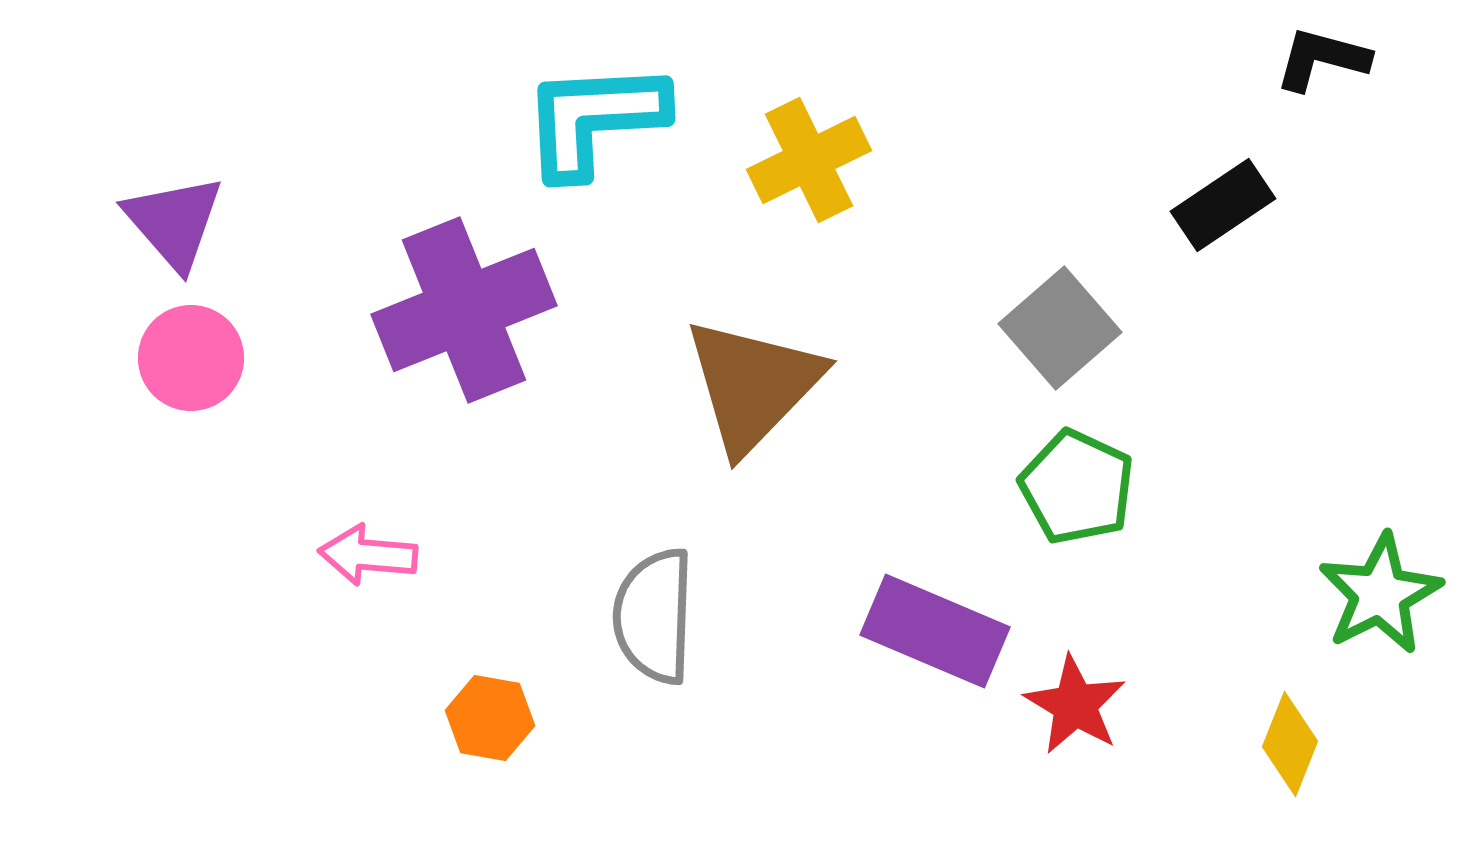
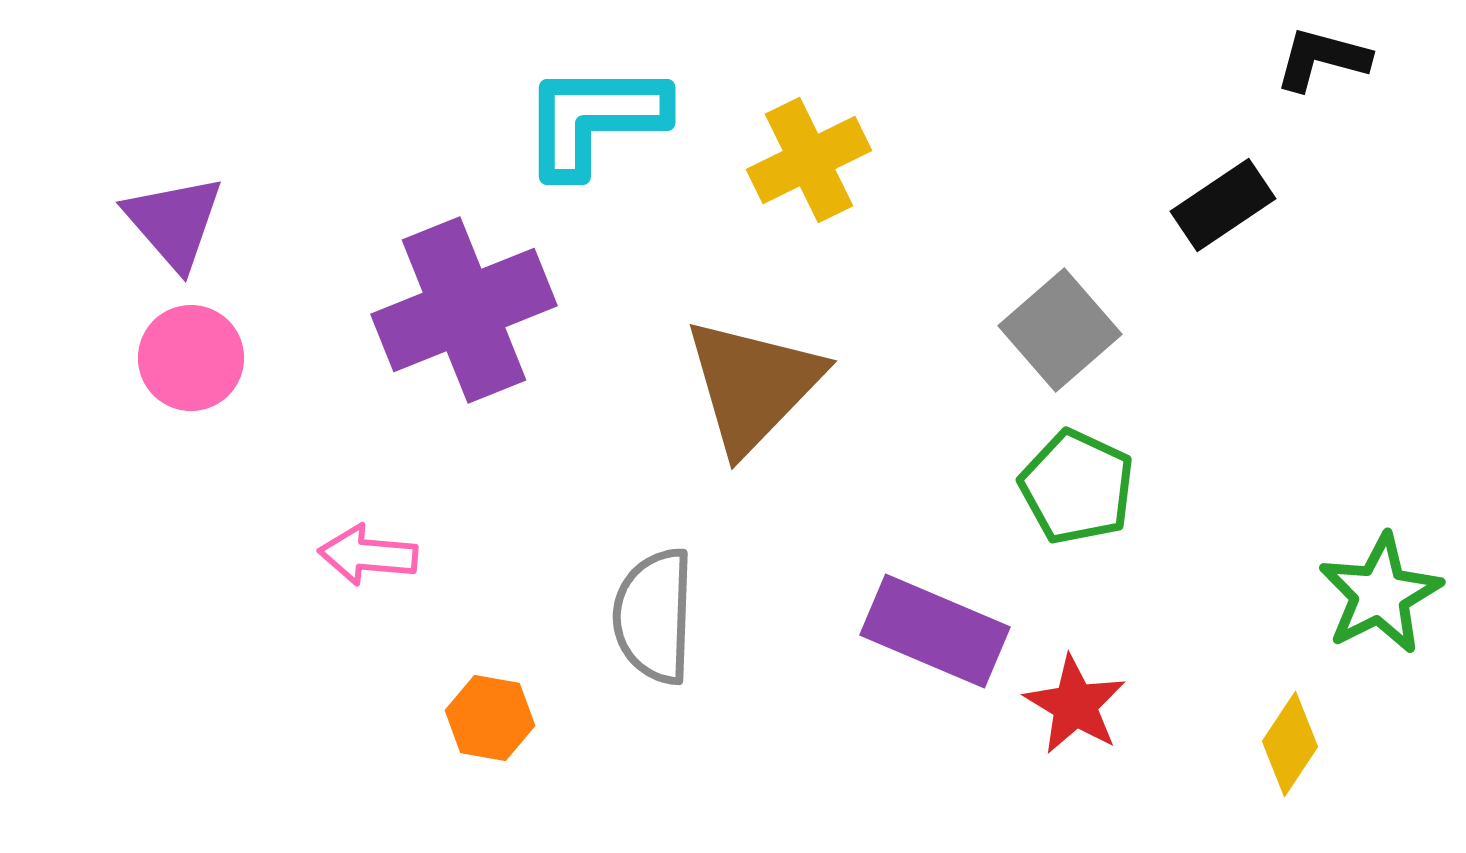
cyan L-shape: rotated 3 degrees clockwise
gray square: moved 2 px down
yellow diamond: rotated 12 degrees clockwise
